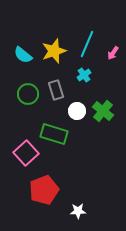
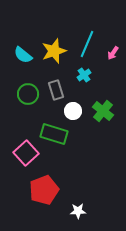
white circle: moved 4 px left
